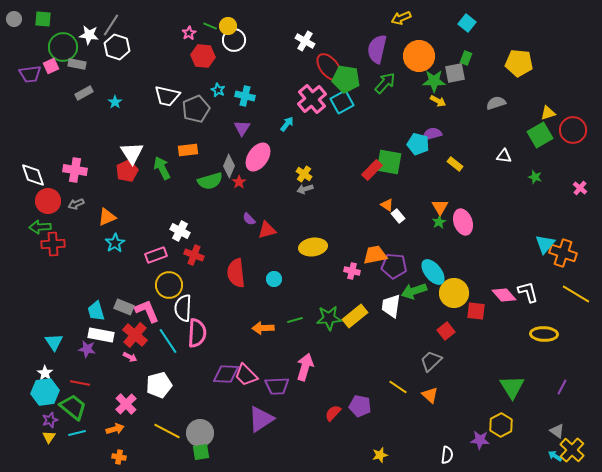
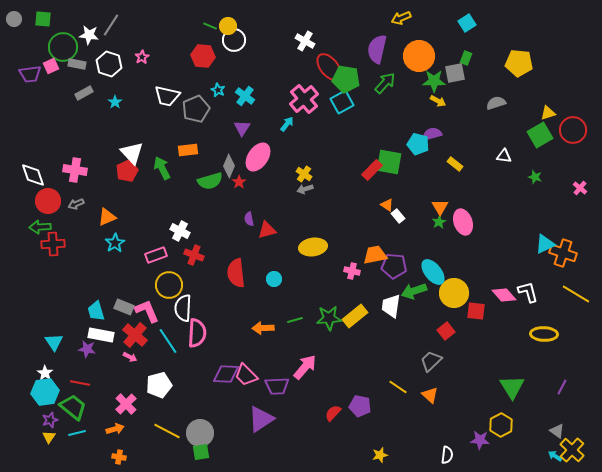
cyan square at (467, 23): rotated 18 degrees clockwise
pink star at (189, 33): moved 47 px left, 24 px down
white hexagon at (117, 47): moved 8 px left, 17 px down
cyan cross at (245, 96): rotated 24 degrees clockwise
pink cross at (312, 99): moved 8 px left
white triangle at (132, 153): rotated 10 degrees counterclockwise
purple semicircle at (249, 219): rotated 32 degrees clockwise
cyan triangle at (545, 244): rotated 25 degrees clockwise
pink arrow at (305, 367): rotated 24 degrees clockwise
